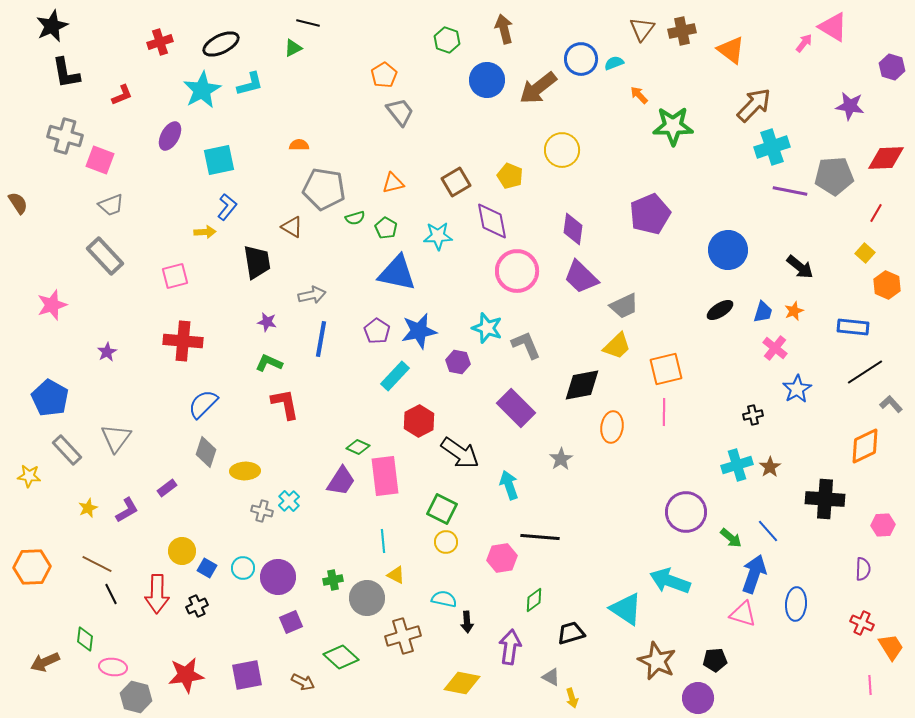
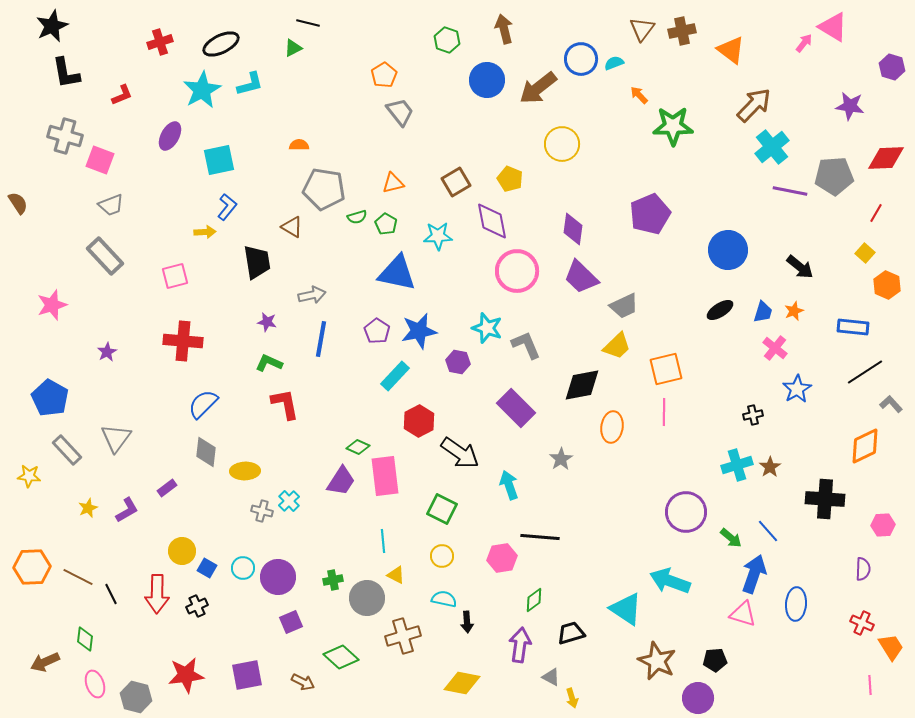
cyan cross at (772, 147): rotated 20 degrees counterclockwise
yellow circle at (562, 150): moved 6 px up
yellow pentagon at (510, 176): moved 3 px down
green semicircle at (355, 218): moved 2 px right, 1 px up
green pentagon at (386, 228): moved 4 px up
gray diamond at (206, 452): rotated 12 degrees counterclockwise
yellow circle at (446, 542): moved 4 px left, 14 px down
brown line at (97, 564): moved 19 px left, 13 px down
purple arrow at (510, 647): moved 10 px right, 2 px up
pink ellipse at (113, 667): moved 18 px left, 17 px down; rotated 64 degrees clockwise
